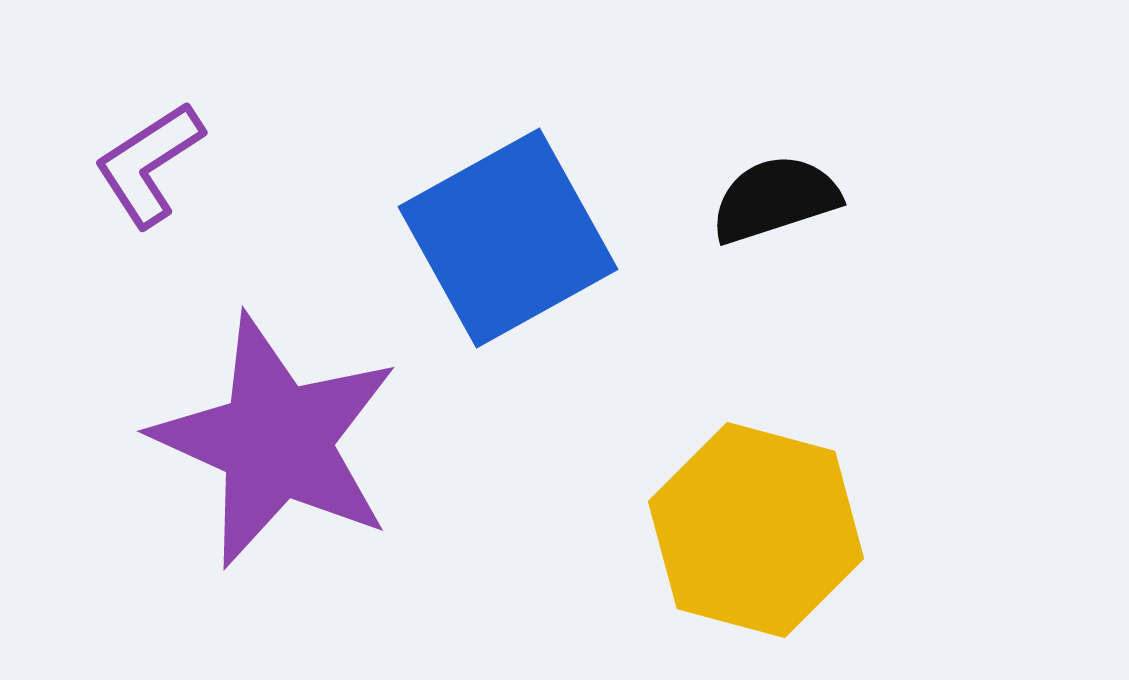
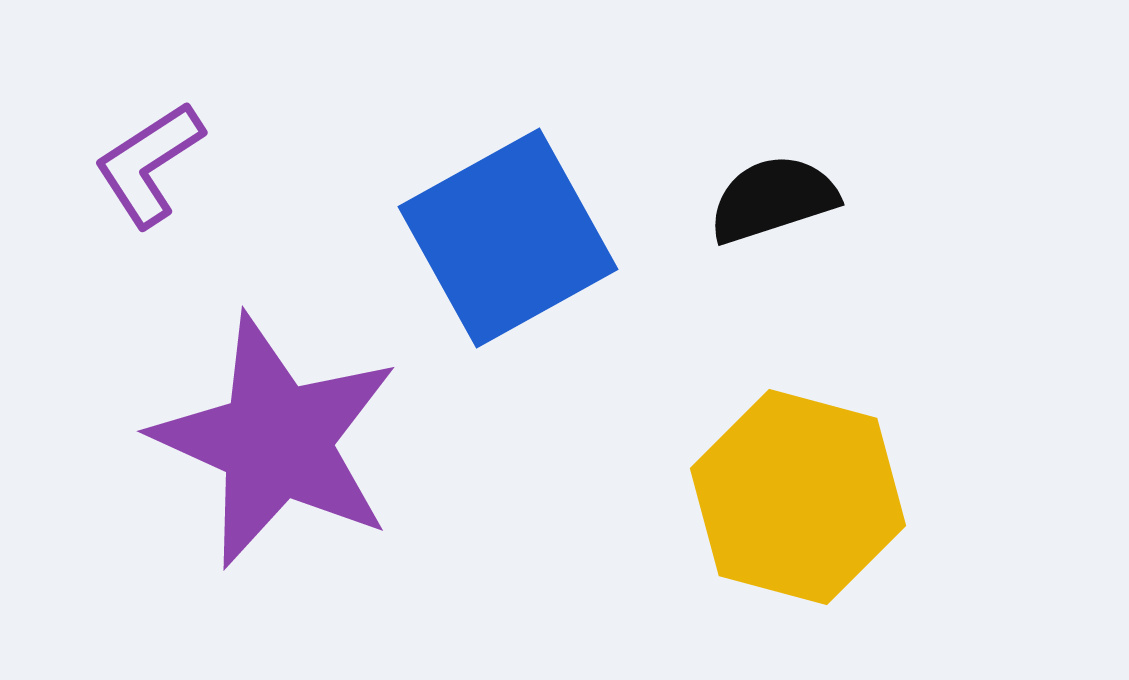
black semicircle: moved 2 px left
yellow hexagon: moved 42 px right, 33 px up
